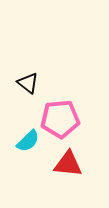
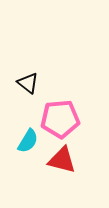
cyan semicircle: rotated 15 degrees counterclockwise
red triangle: moved 6 px left, 4 px up; rotated 8 degrees clockwise
